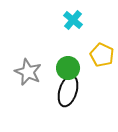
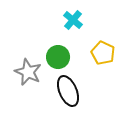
yellow pentagon: moved 1 px right, 2 px up
green circle: moved 10 px left, 11 px up
black ellipse: rotated 40 degrees counterclockwise
